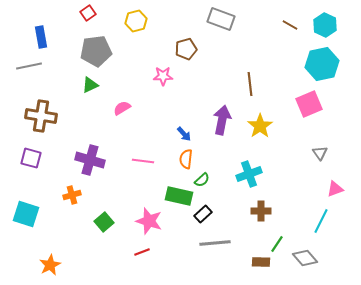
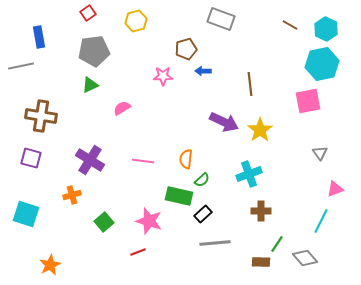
cyan hexagon at (325, 25): moved 1 px right, 4 px down
blue rectangle at (41, 37): moved 2 px left
gray pentagon at (96, 51): moved 2 px left
gray line at (29, 66): moved 8 px left
pink square at (309, 104): moved 1 px left, 3 px up; rotated 12 degrees clockwise
purple arrow at (222, 120): moved 2 px right, 2 px down; rotated 104 degrees clockwise
yellow star at (260, 126): moved 4 px down
blue arrow at (184, 134): moved 19 px right, 63 px up; rotated 133 degrees clockwise
purple cross at (90, 160): rotated 16 degrees clockwise
red line at (142, 252): moved 4 px left
